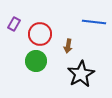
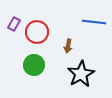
red circle: moved 3 px left, 2 px up
green circle: moved 2 px left, 4 px down
